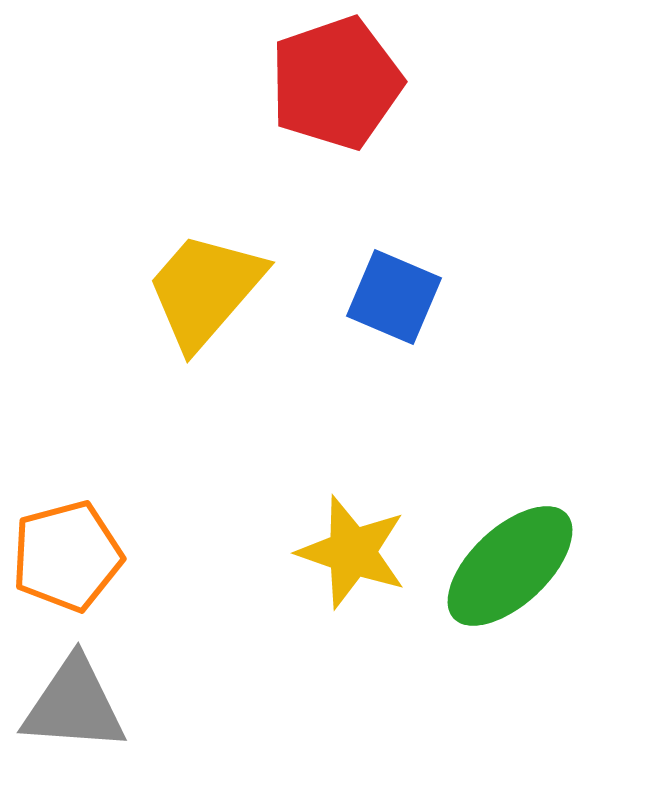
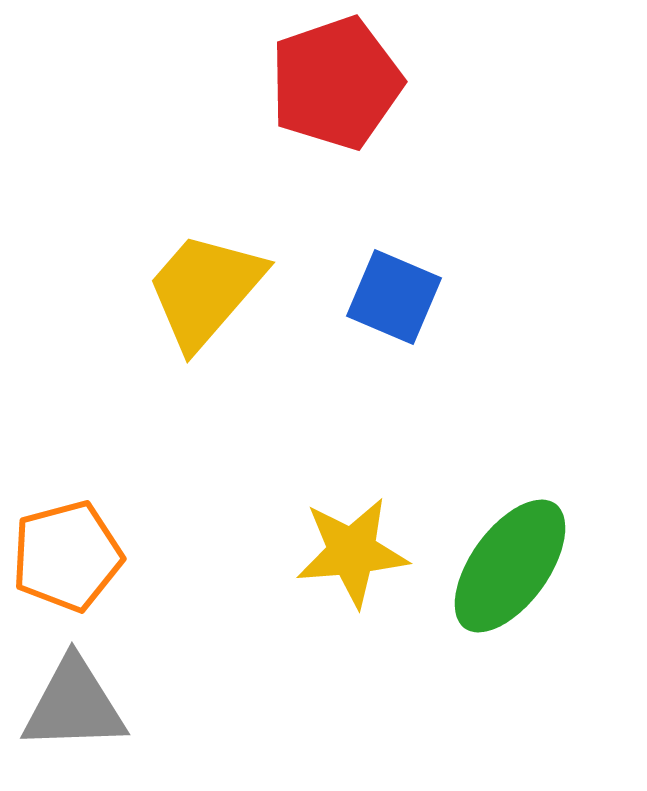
yellow star: rotated 24 degrees counterclockwise
green ellipse: rotated 11 degrees counterclockwise
gray triangle: rotated 6 degrees counterclockwise
